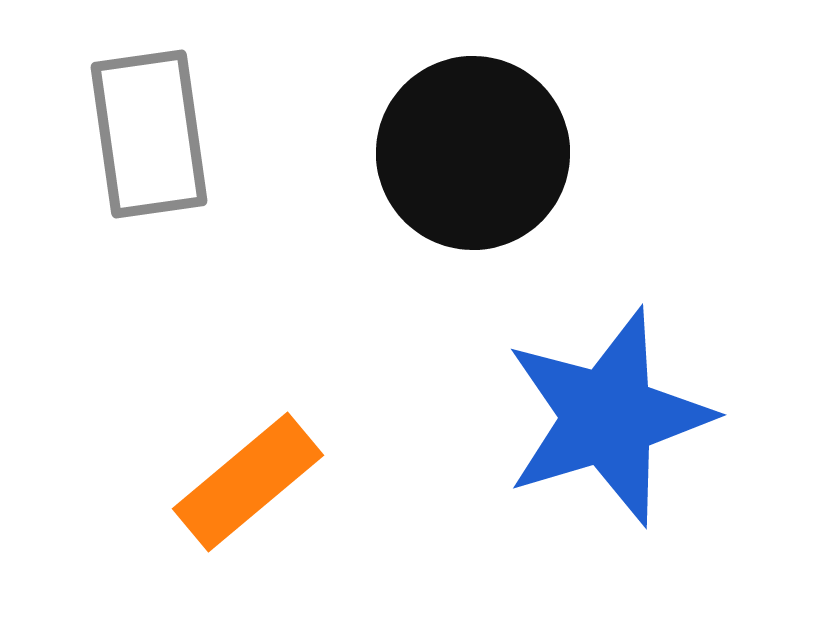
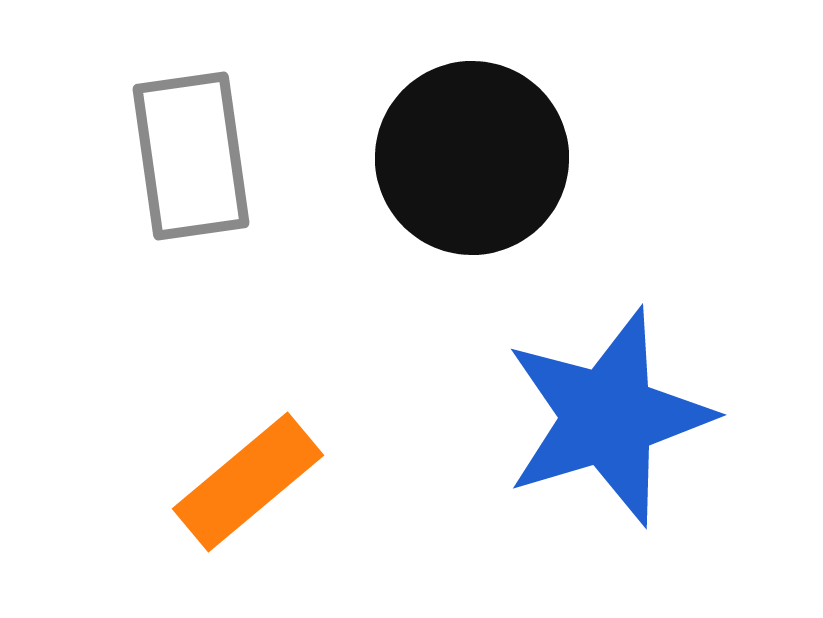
gray rectangle: moved 42 px right, 22 px down
black circle: moved 1 px left, 5 px down
